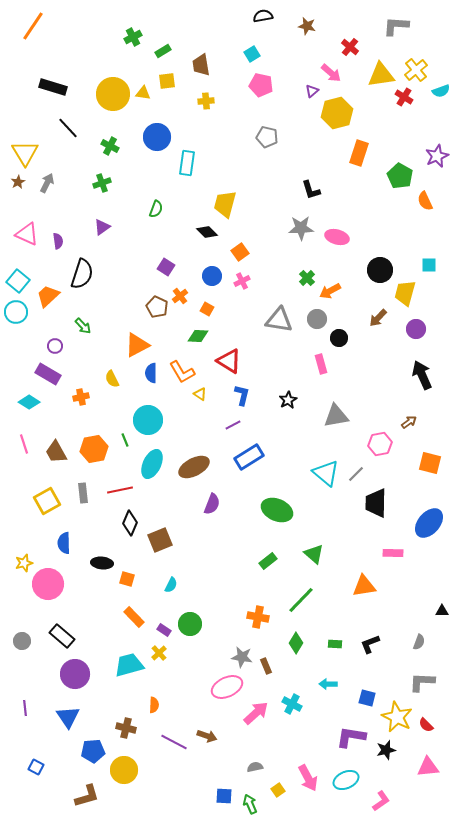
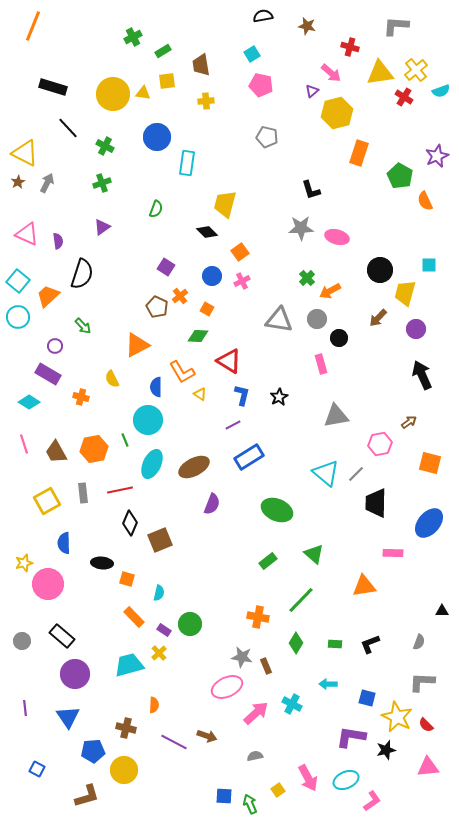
orange line at (33, 26): rotated 12 degrees counterclockwise
red cross at (350, 47): rotated 24 degrees counterclockwise
yellow triangle at (381, 75): moved 1 px left, 2 px up
green cross at (110, 146): moved 5 px left
yellow triangle at (25, 153): rotated 32 degrees counterclockwise
cyan circle at (16, 312): moved 2 px right, 5 px down
blue semicircle at (151, 373): moved 5 px right, 14 px down
orange cross at (81, 397): rotated 28 degrees clockwise
black star at (288, 400): moved 9 px left, 3 px up
cyan semicircle at (171, 585): moved 12 px left, 8 px down; rotated 14 degrees counterclockwise
blue square at (36, 767): moved 1 px right, 2 px down
gray semicircle at (255, 767): moved 11 px up
pink L-shape at (381, 801): moved 9 px left
